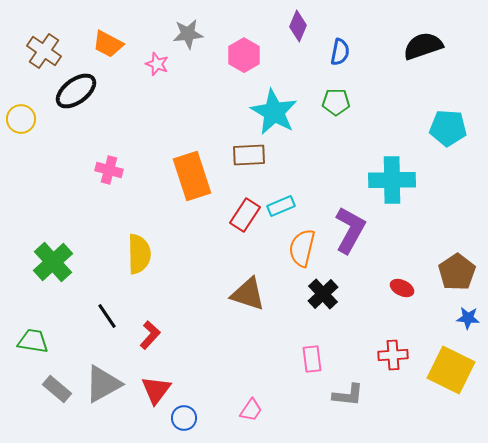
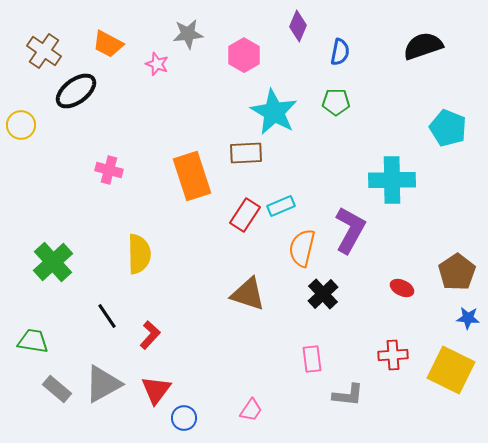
yellow circle: moved 6 px down
cyan pentagon: rotated 18 degrees clockwise
brown rectangle: moved 3 px left, 2 px up
